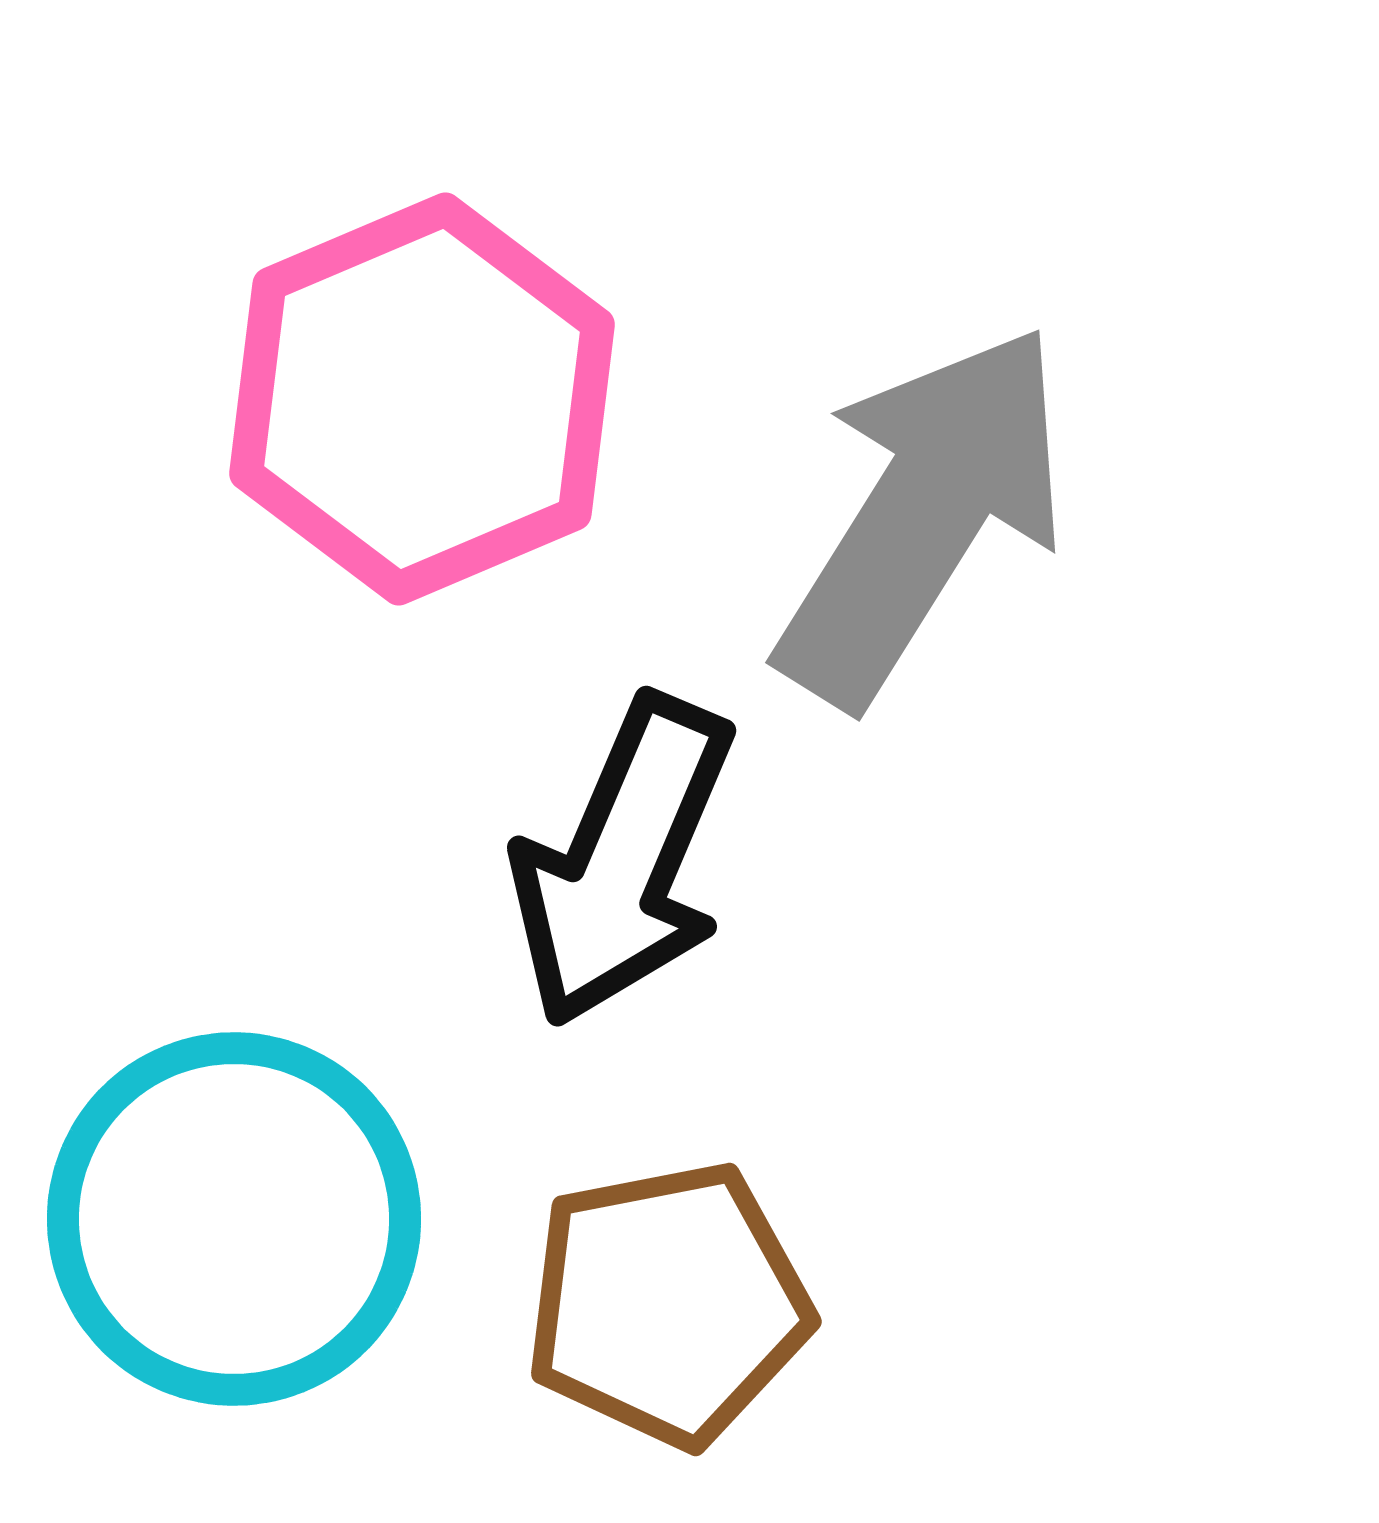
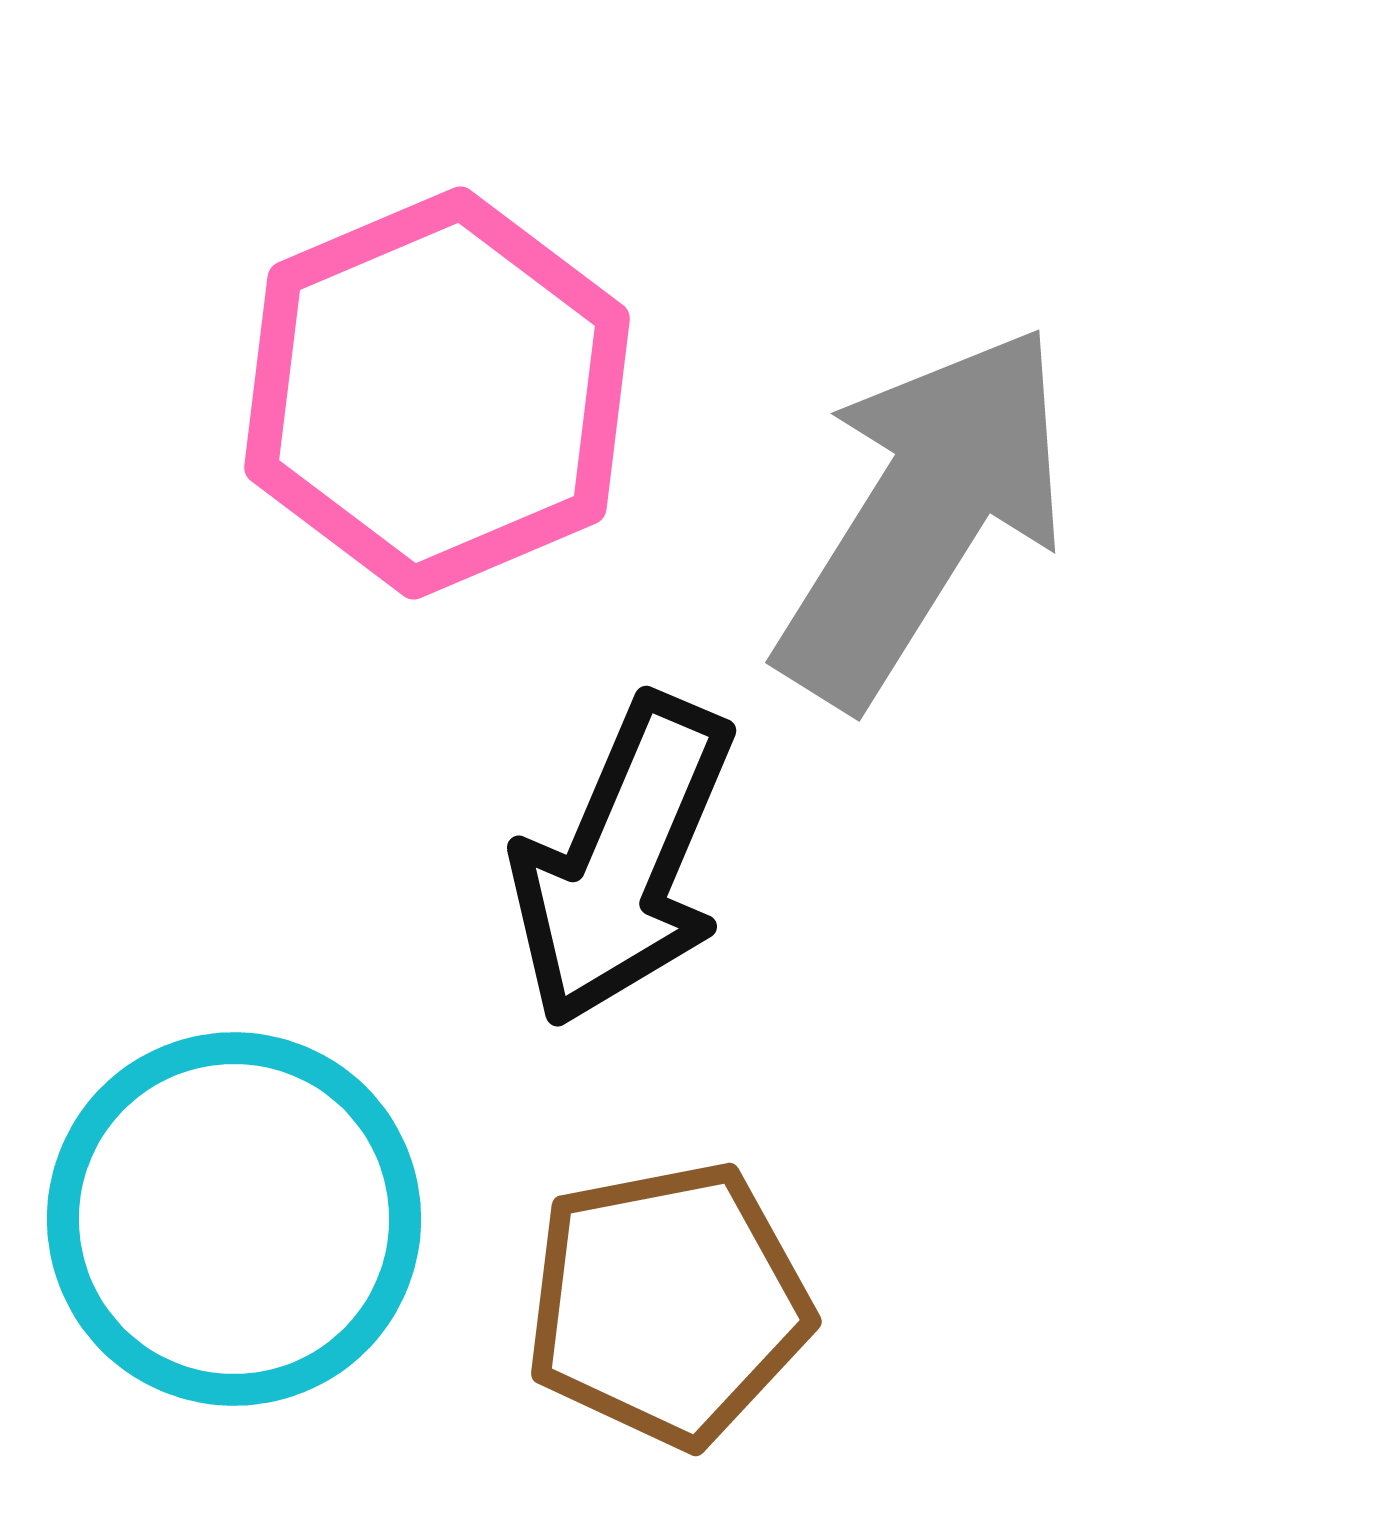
pink hexagon: moved 15 px right, 6 px up
